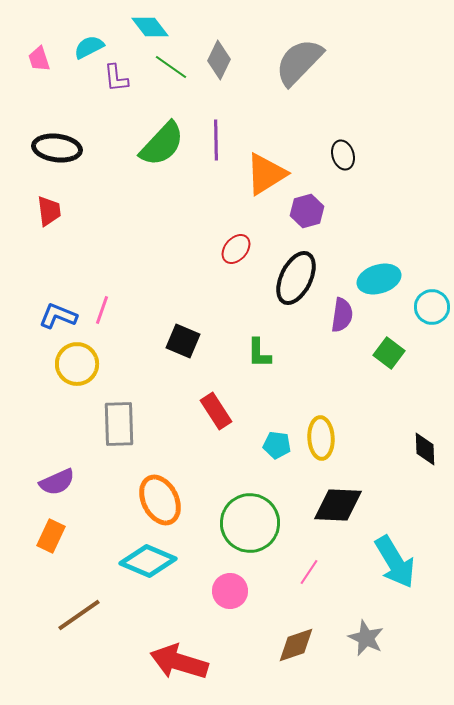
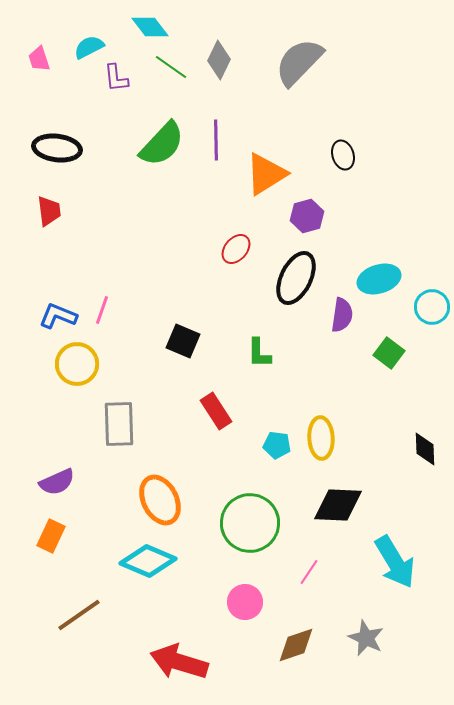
purple hexagon at (307, 211): moved 5 px down
pink circle at (230, 591): moved 15 px right, 11 px down
